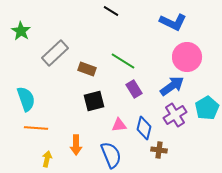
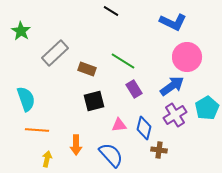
orange line: moved 1 px right, 2 px down
blue semicircle: rotated 20 degrees counterclockwise
